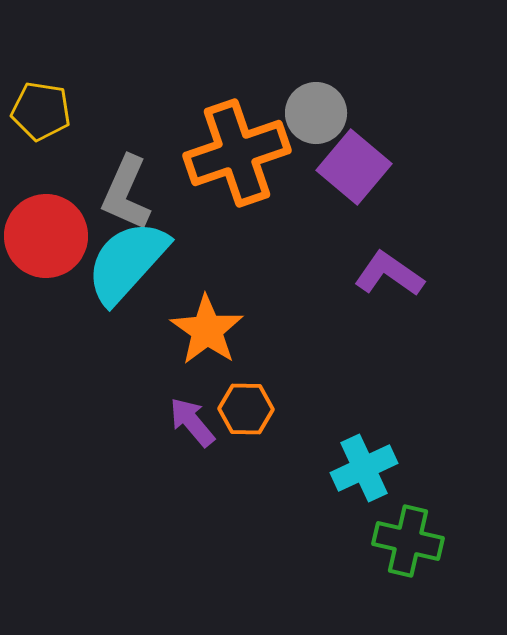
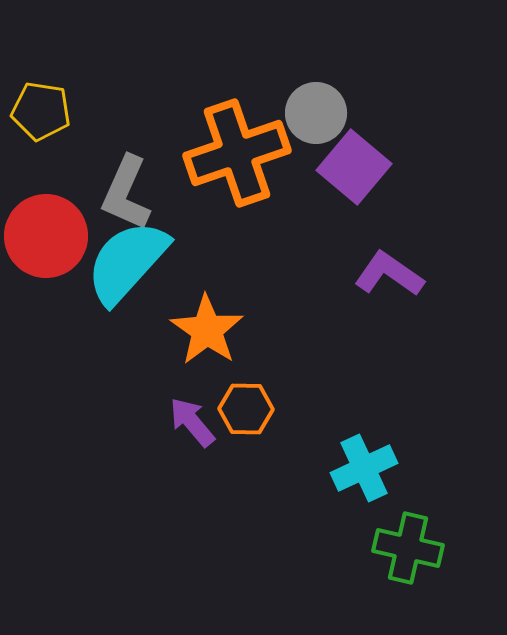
green cross: moved 7 px down
